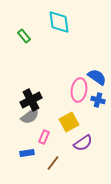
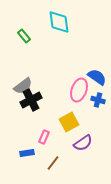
pink ellipse: rotated 10 degrees clockwise
gray semicircle: moved 7 px left, 30 px up
